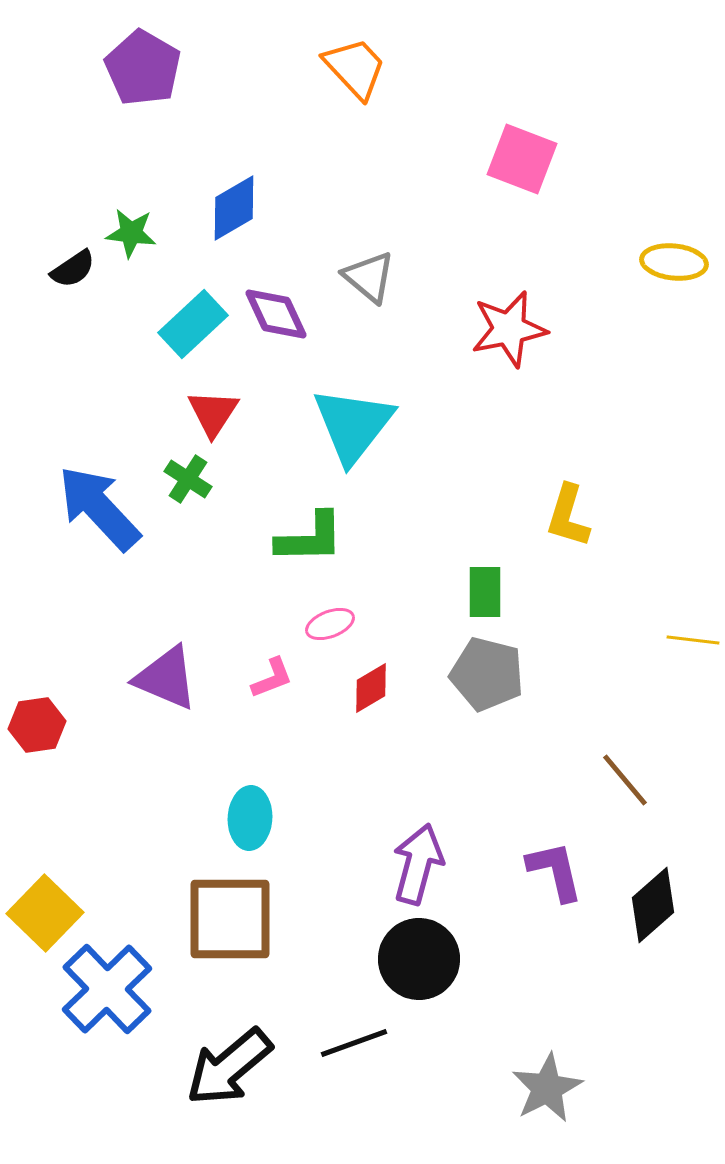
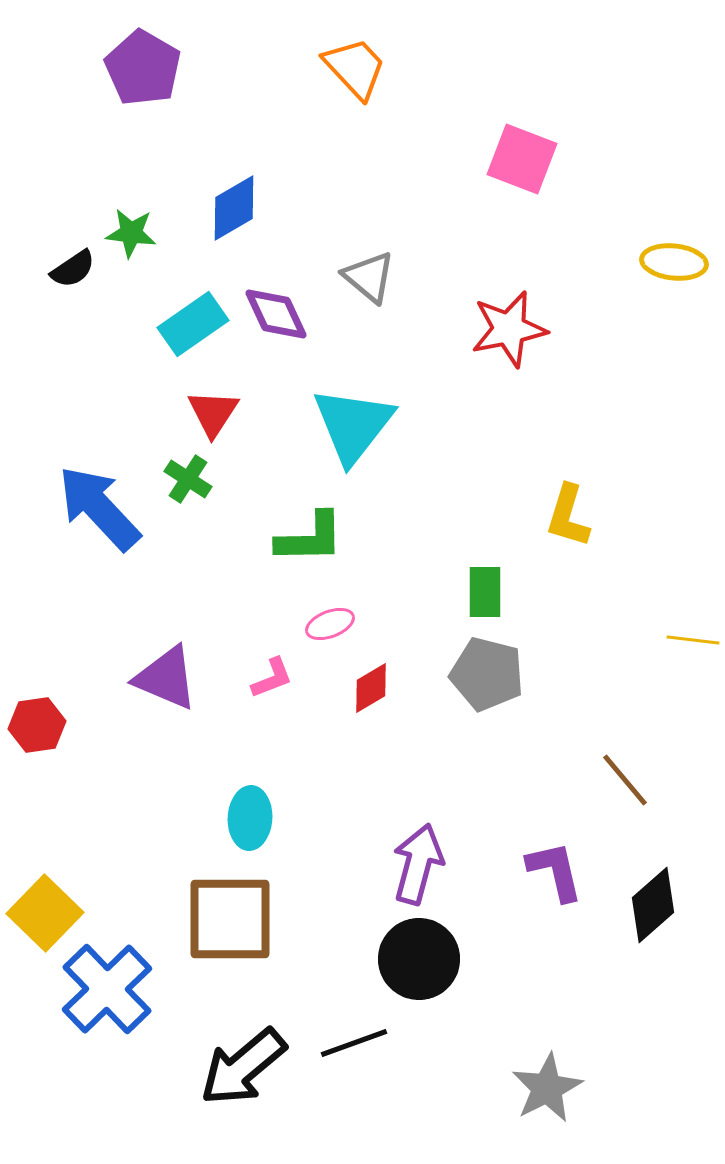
cyan rectangle: rotated 8 degrees clockwise
black arrow: moved 14 px right
